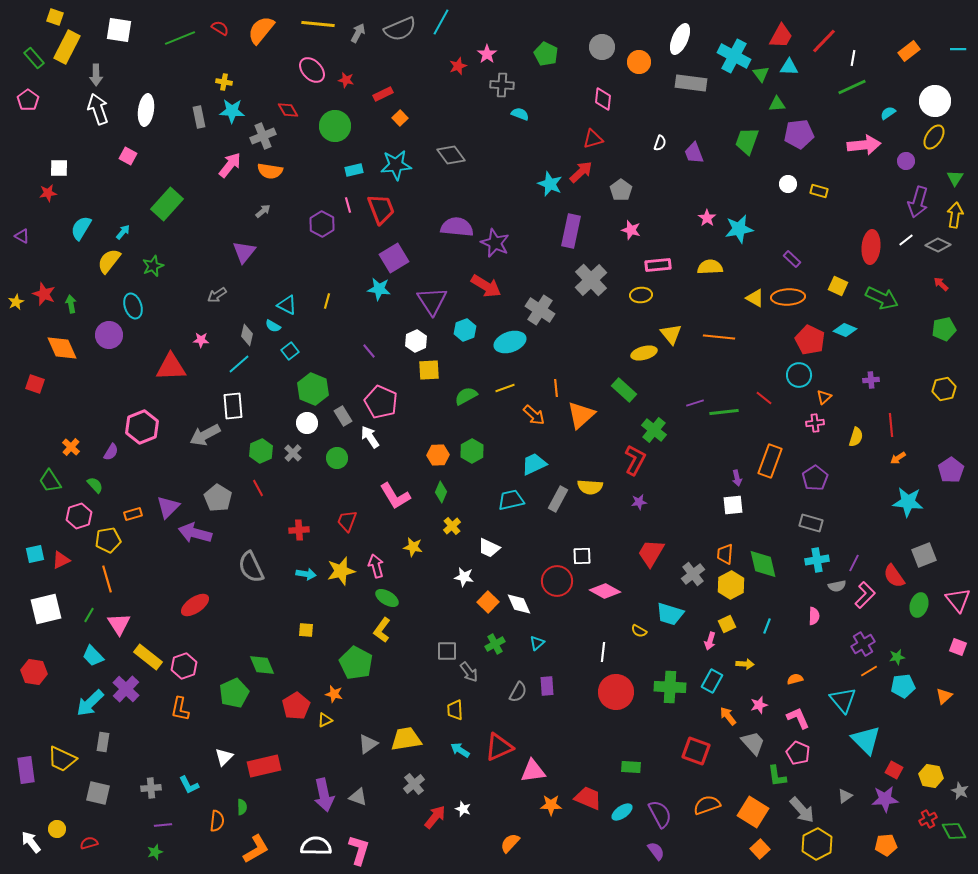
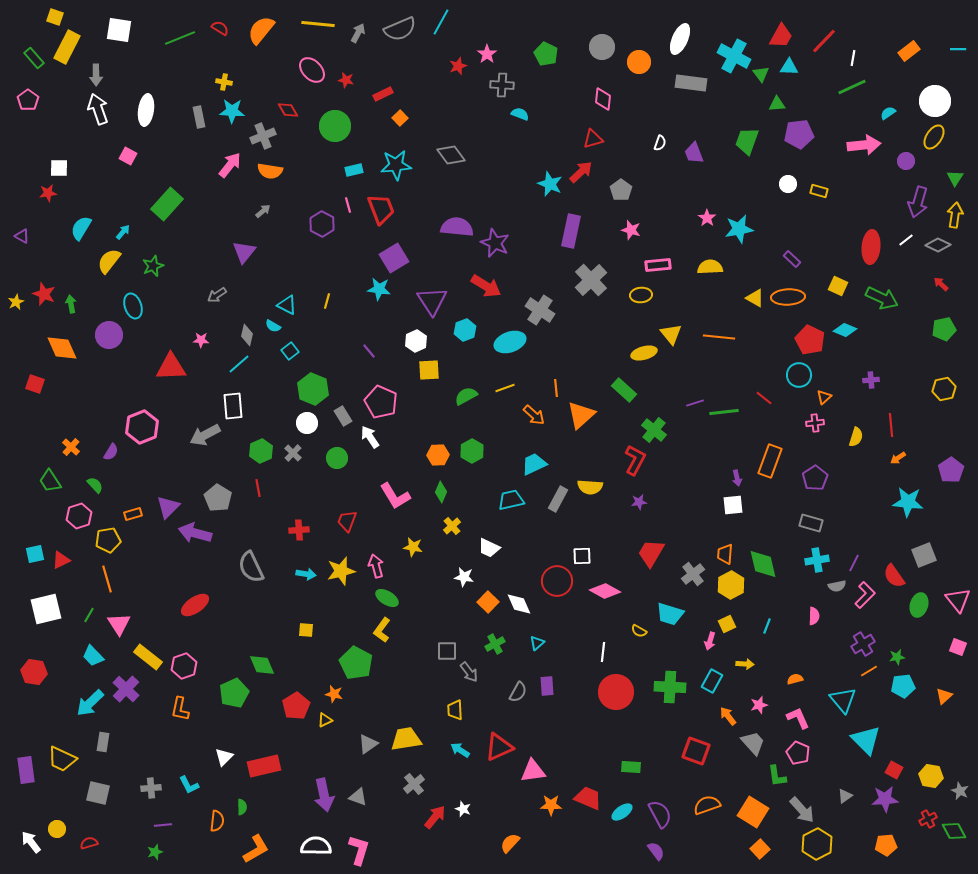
red line at (258, 488): rotated 18 degrees clockwise
